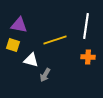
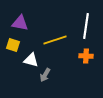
purple triangle: moved 1 px right, 2 px up
orange cross: moved 2 px left, 1 px up
